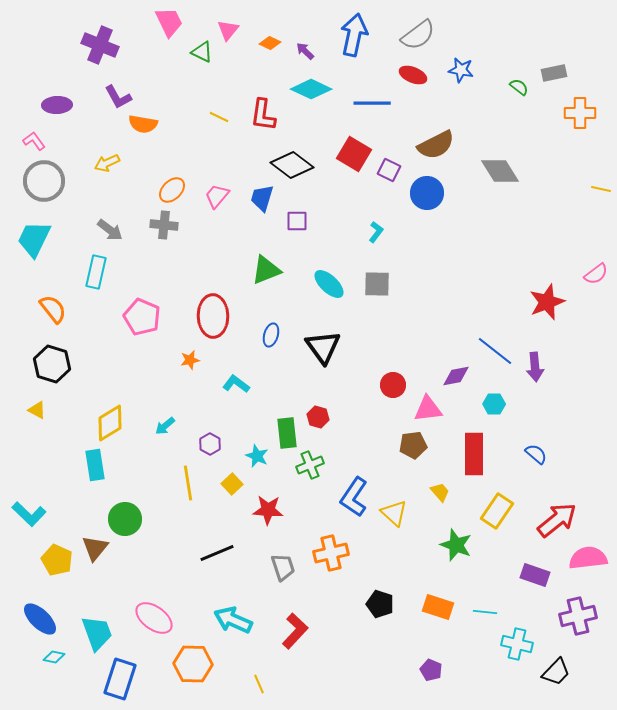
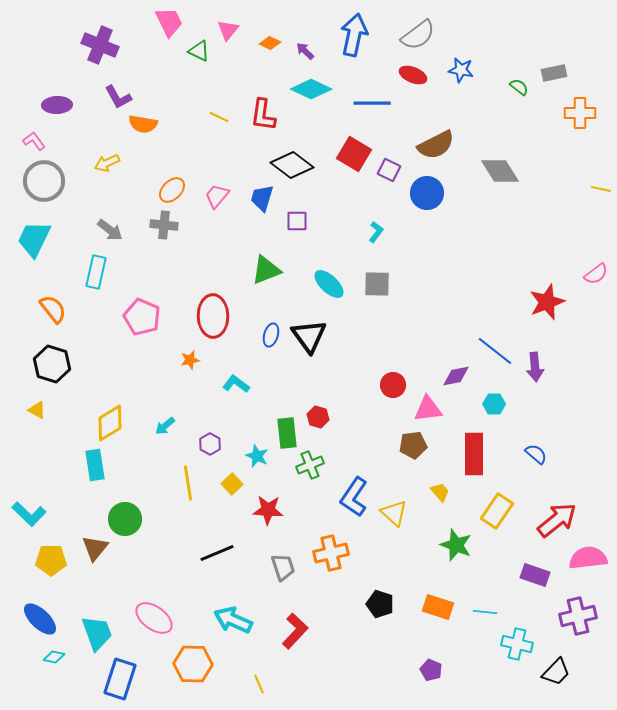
green triangle at (202, 52): moved 3 px left, 1 px up
black triangle at (323, 347): moved 14 px left, 11 px up
yellow pentagon at (57, 560): moved 6 px left; rotated 24 degrees counterclockwise
